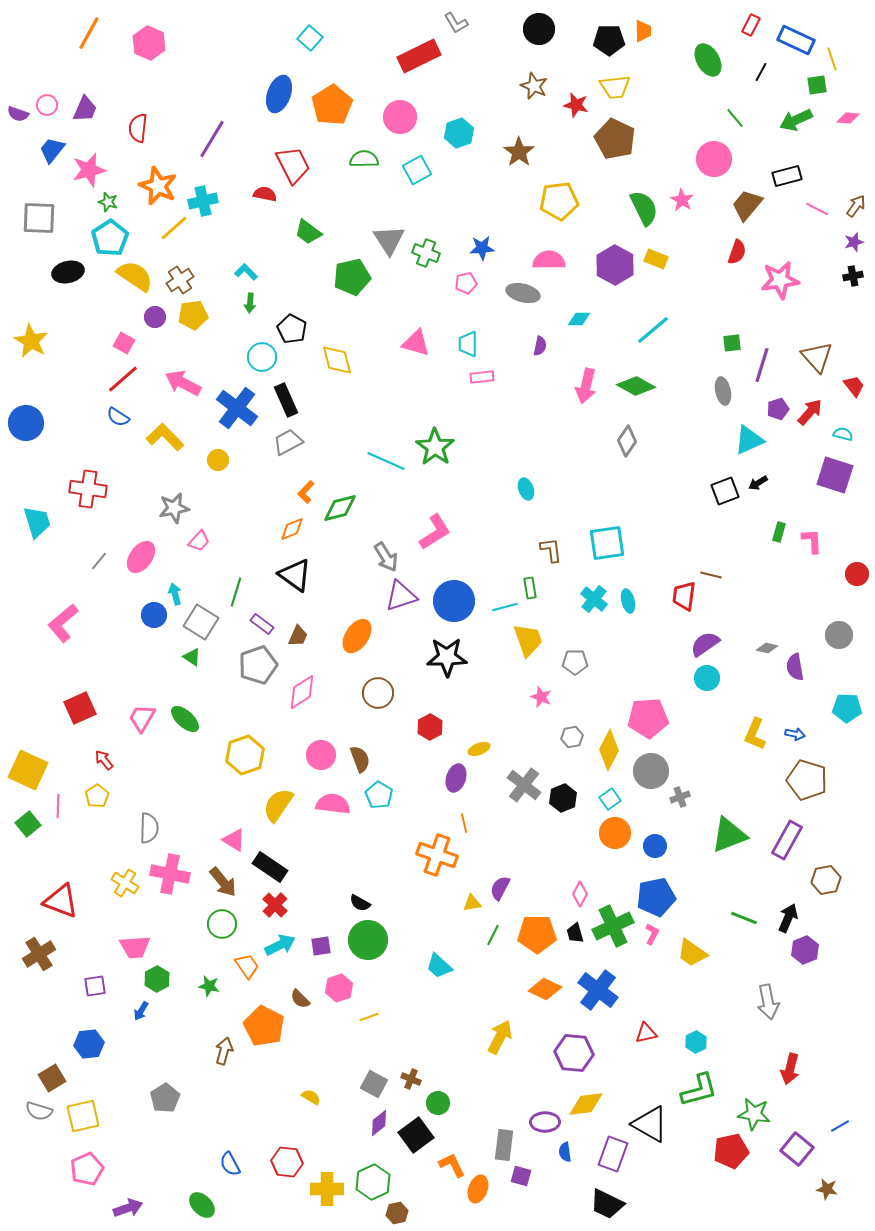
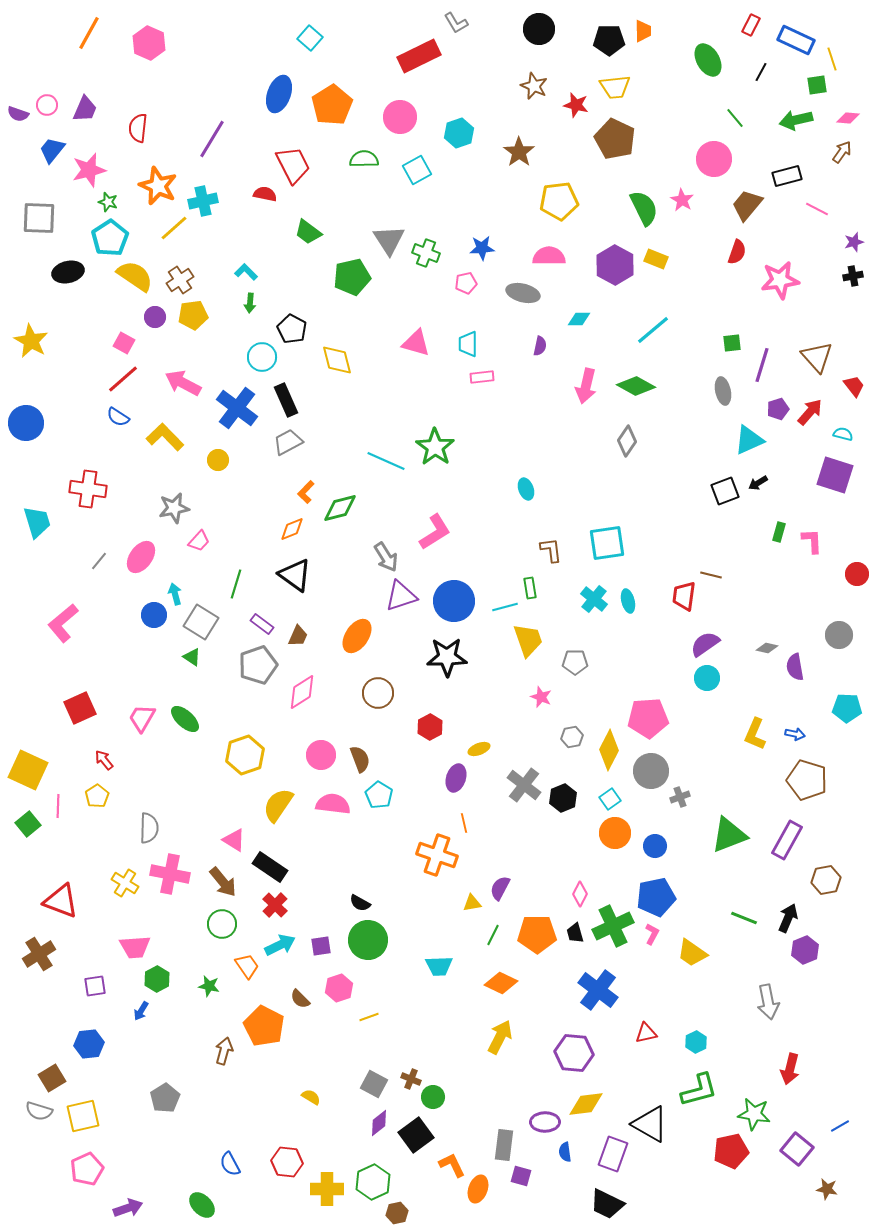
green arrow at (796, 120): rotated 12 degrees clockwise
brown arrow at (856, 206): moved 14 px left, 54 px up
pink semicircle at (549, 260): moved 4 px up
green line at (236, 592): moved 8 px up
cyan trapezoid at (439, 966): rotated 44 degrees counterclockwise
orange diamond at (545, 989): moved 44 px left, 6 px up
green circle at (438, 1103): moved 5 px left, 6 px up
